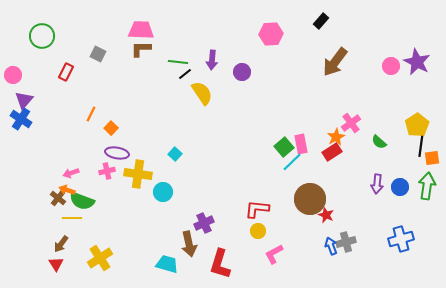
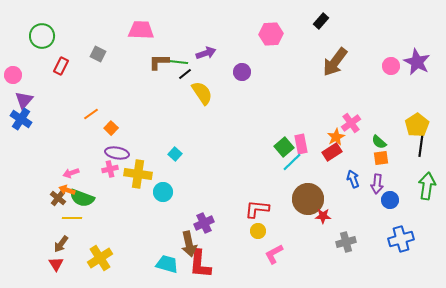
brown L-shape at (141, 49): moved 18 px right, 13 px down
purple arrow at (212, 60): moved 6 px left, 7 px up; rotated 114 degrees counterclockwise
red rectangle at (66, 72): moved 5 px left, 6 px up
orange line at (91, 114): rotated 28 degrees clockwise
orange square at (432, 158): moved 51 px left
pink cross at (107, 171): moved 3 px right, 2 px up
blue circle at (400, 187): moved 10 px left, 13 px down
brown circle at (310, 199): moved 2 px left
green semicircle at (82, 201): moved 3 px up
red star at (326, 215): moved 3 px left, 1 px down; rotated 21 degrees counterclockwise
blue arrow at (331, 246): moved 22 px right, 67 px up
red L-shape at (220, 264): moved 20 px left; rotated 12 degrees counterclockwise
